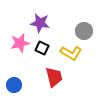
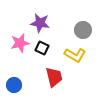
gray circle: moved 1 px left, 1 px up
yellow L-shape: moved 4 px right, 2 px down
